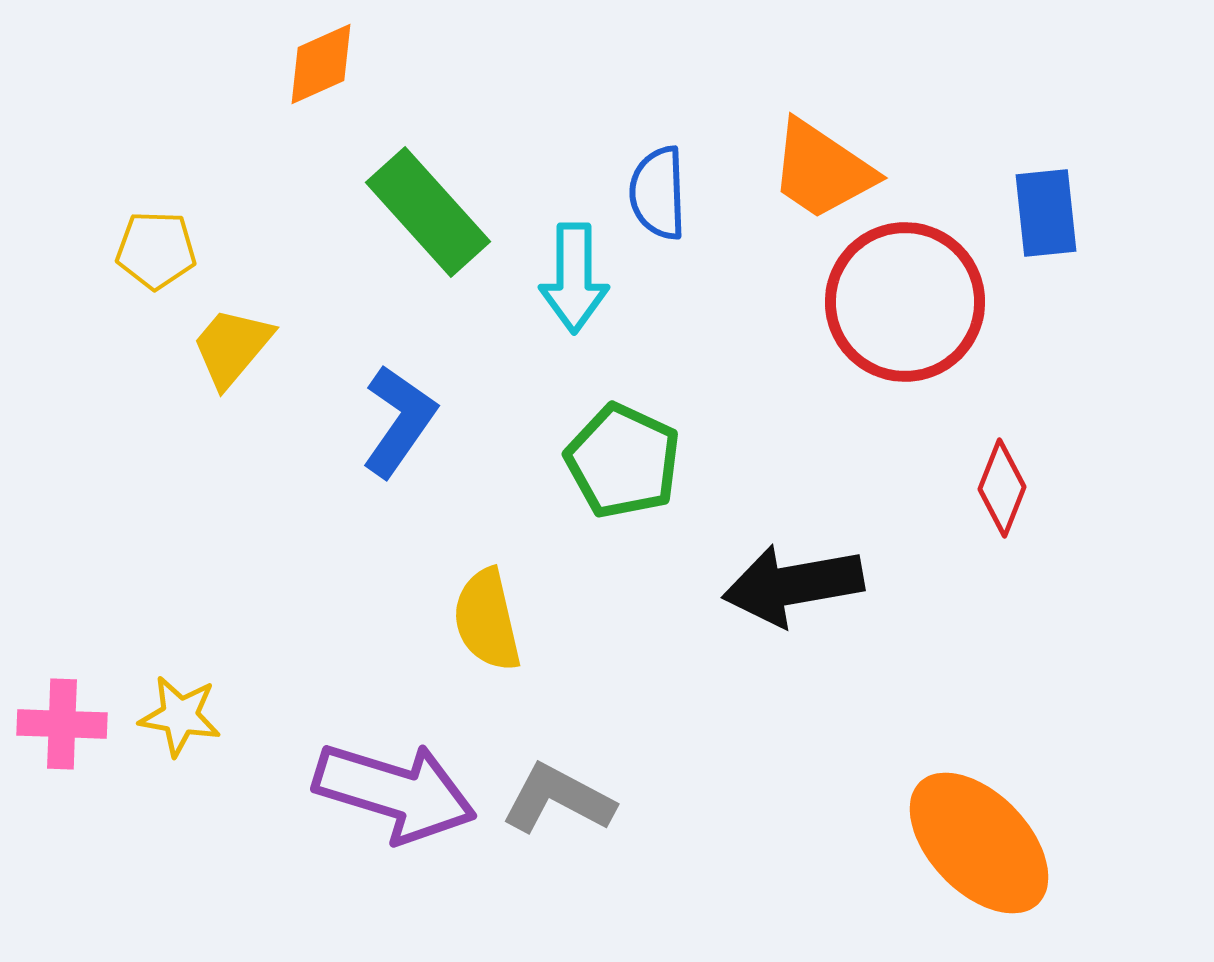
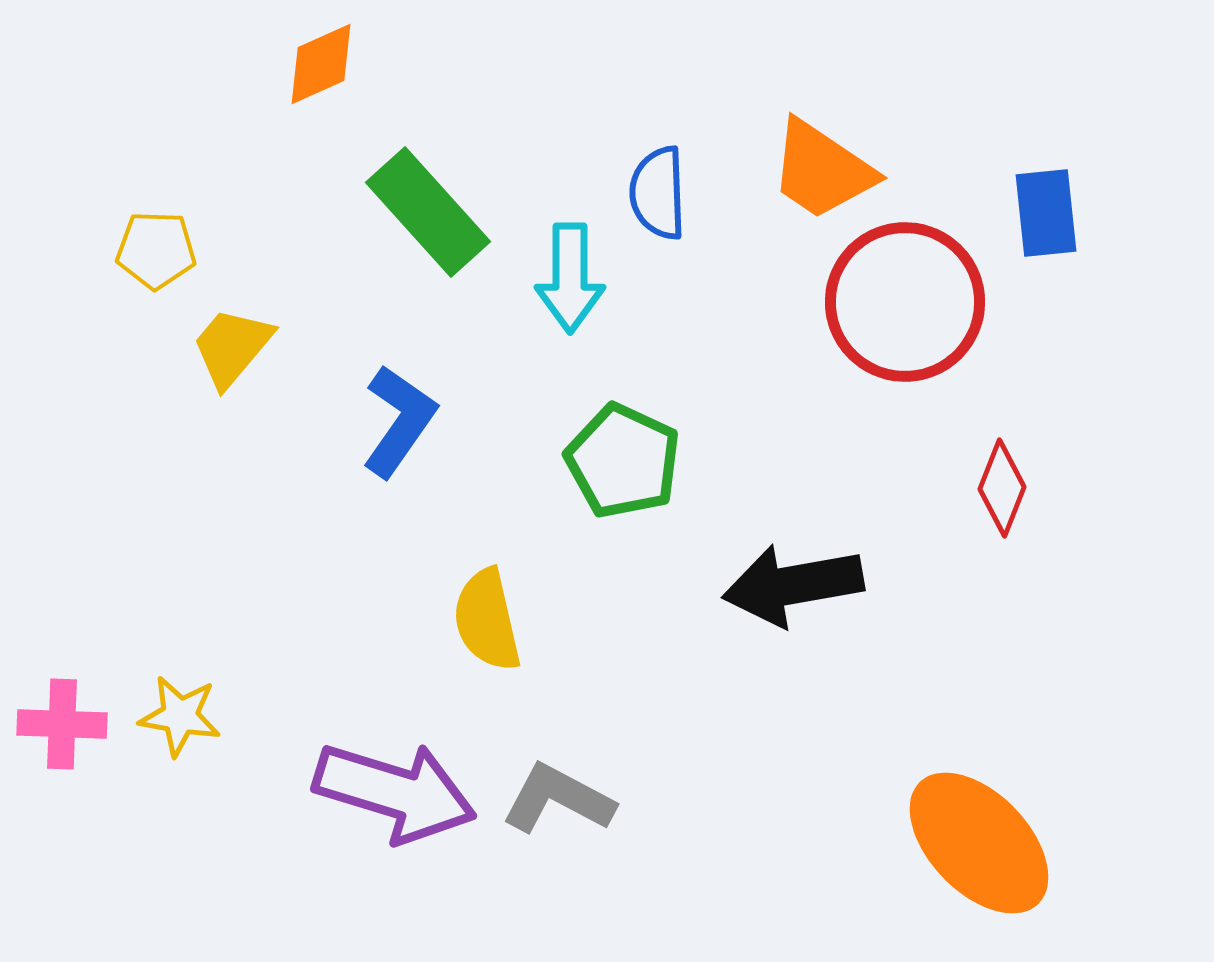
cyan arrow: moved 4 px left
